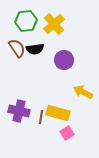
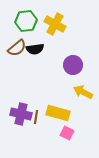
yellow cross: moved 1 px right; rotated 20 degrees counterclockwise
brown semicircle: rotated 84 degrees clockwise
purple circle: moved 9 px right, 5 px down
purple cross: moved 2 px right, 3 px down
brown line: moved 5 px left
pink square: rotated 32 degrees counterclockwise
